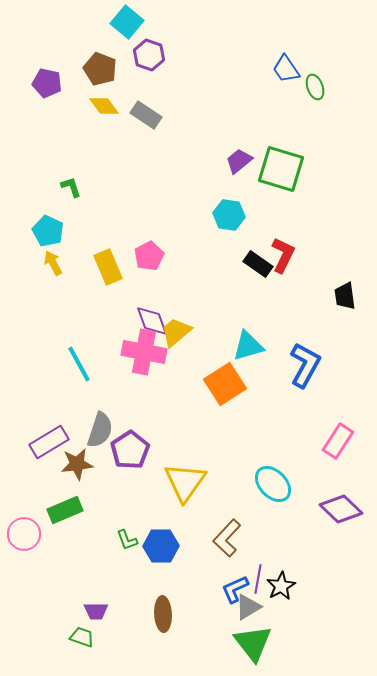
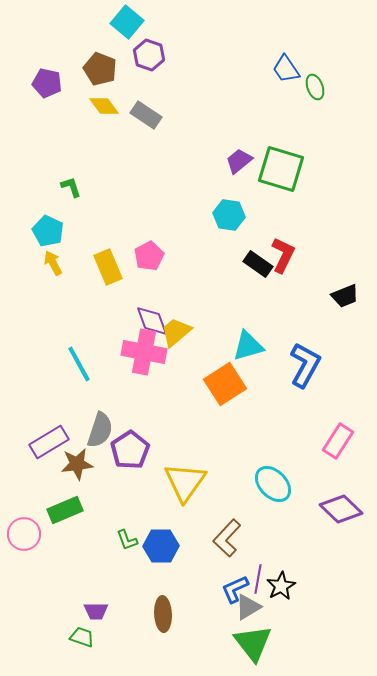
black trapezoid at (345, 296): rotated 104 degrees counterclockwise
